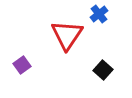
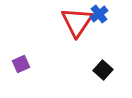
red triangle: moved 10 px right, 13 px up
purple square: moved 1 px left, 1 px up; rotated 12 degrees clockwise
